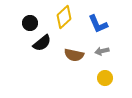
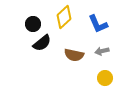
black circle: moved 3 px right, 1 px down
